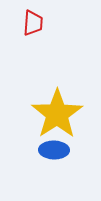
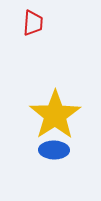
yellow star: moved 2 px left, 1 px down
